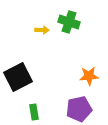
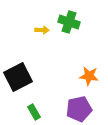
orange star: rotated 12 degrees clockwise
green rectangle: rotated 21 degrees counterclockwise
